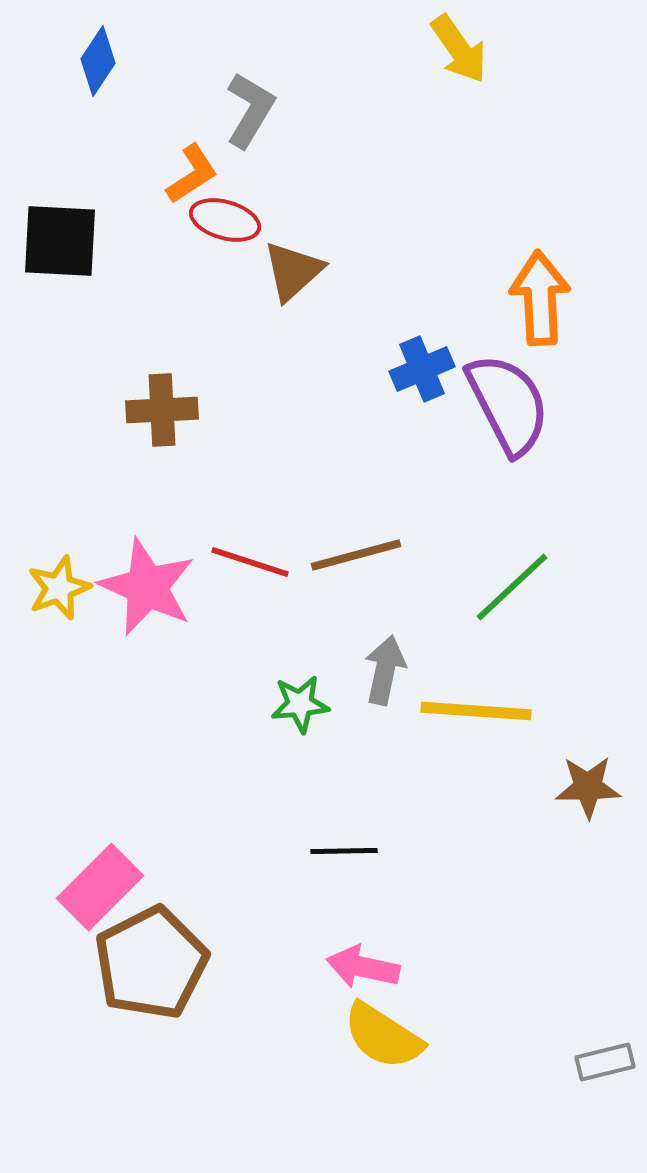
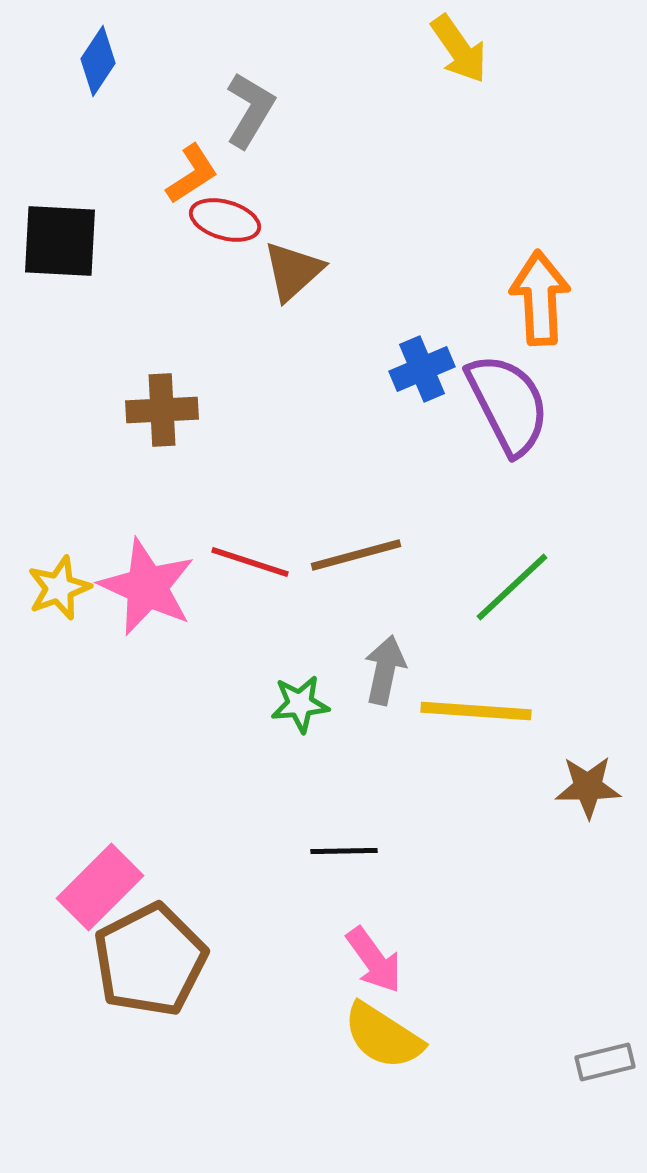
brown pentagon: moved 1 px left, 3 px up
pink arrow: moved 11 px right, 7 px up; rotated 138 degrees counterclockwise
